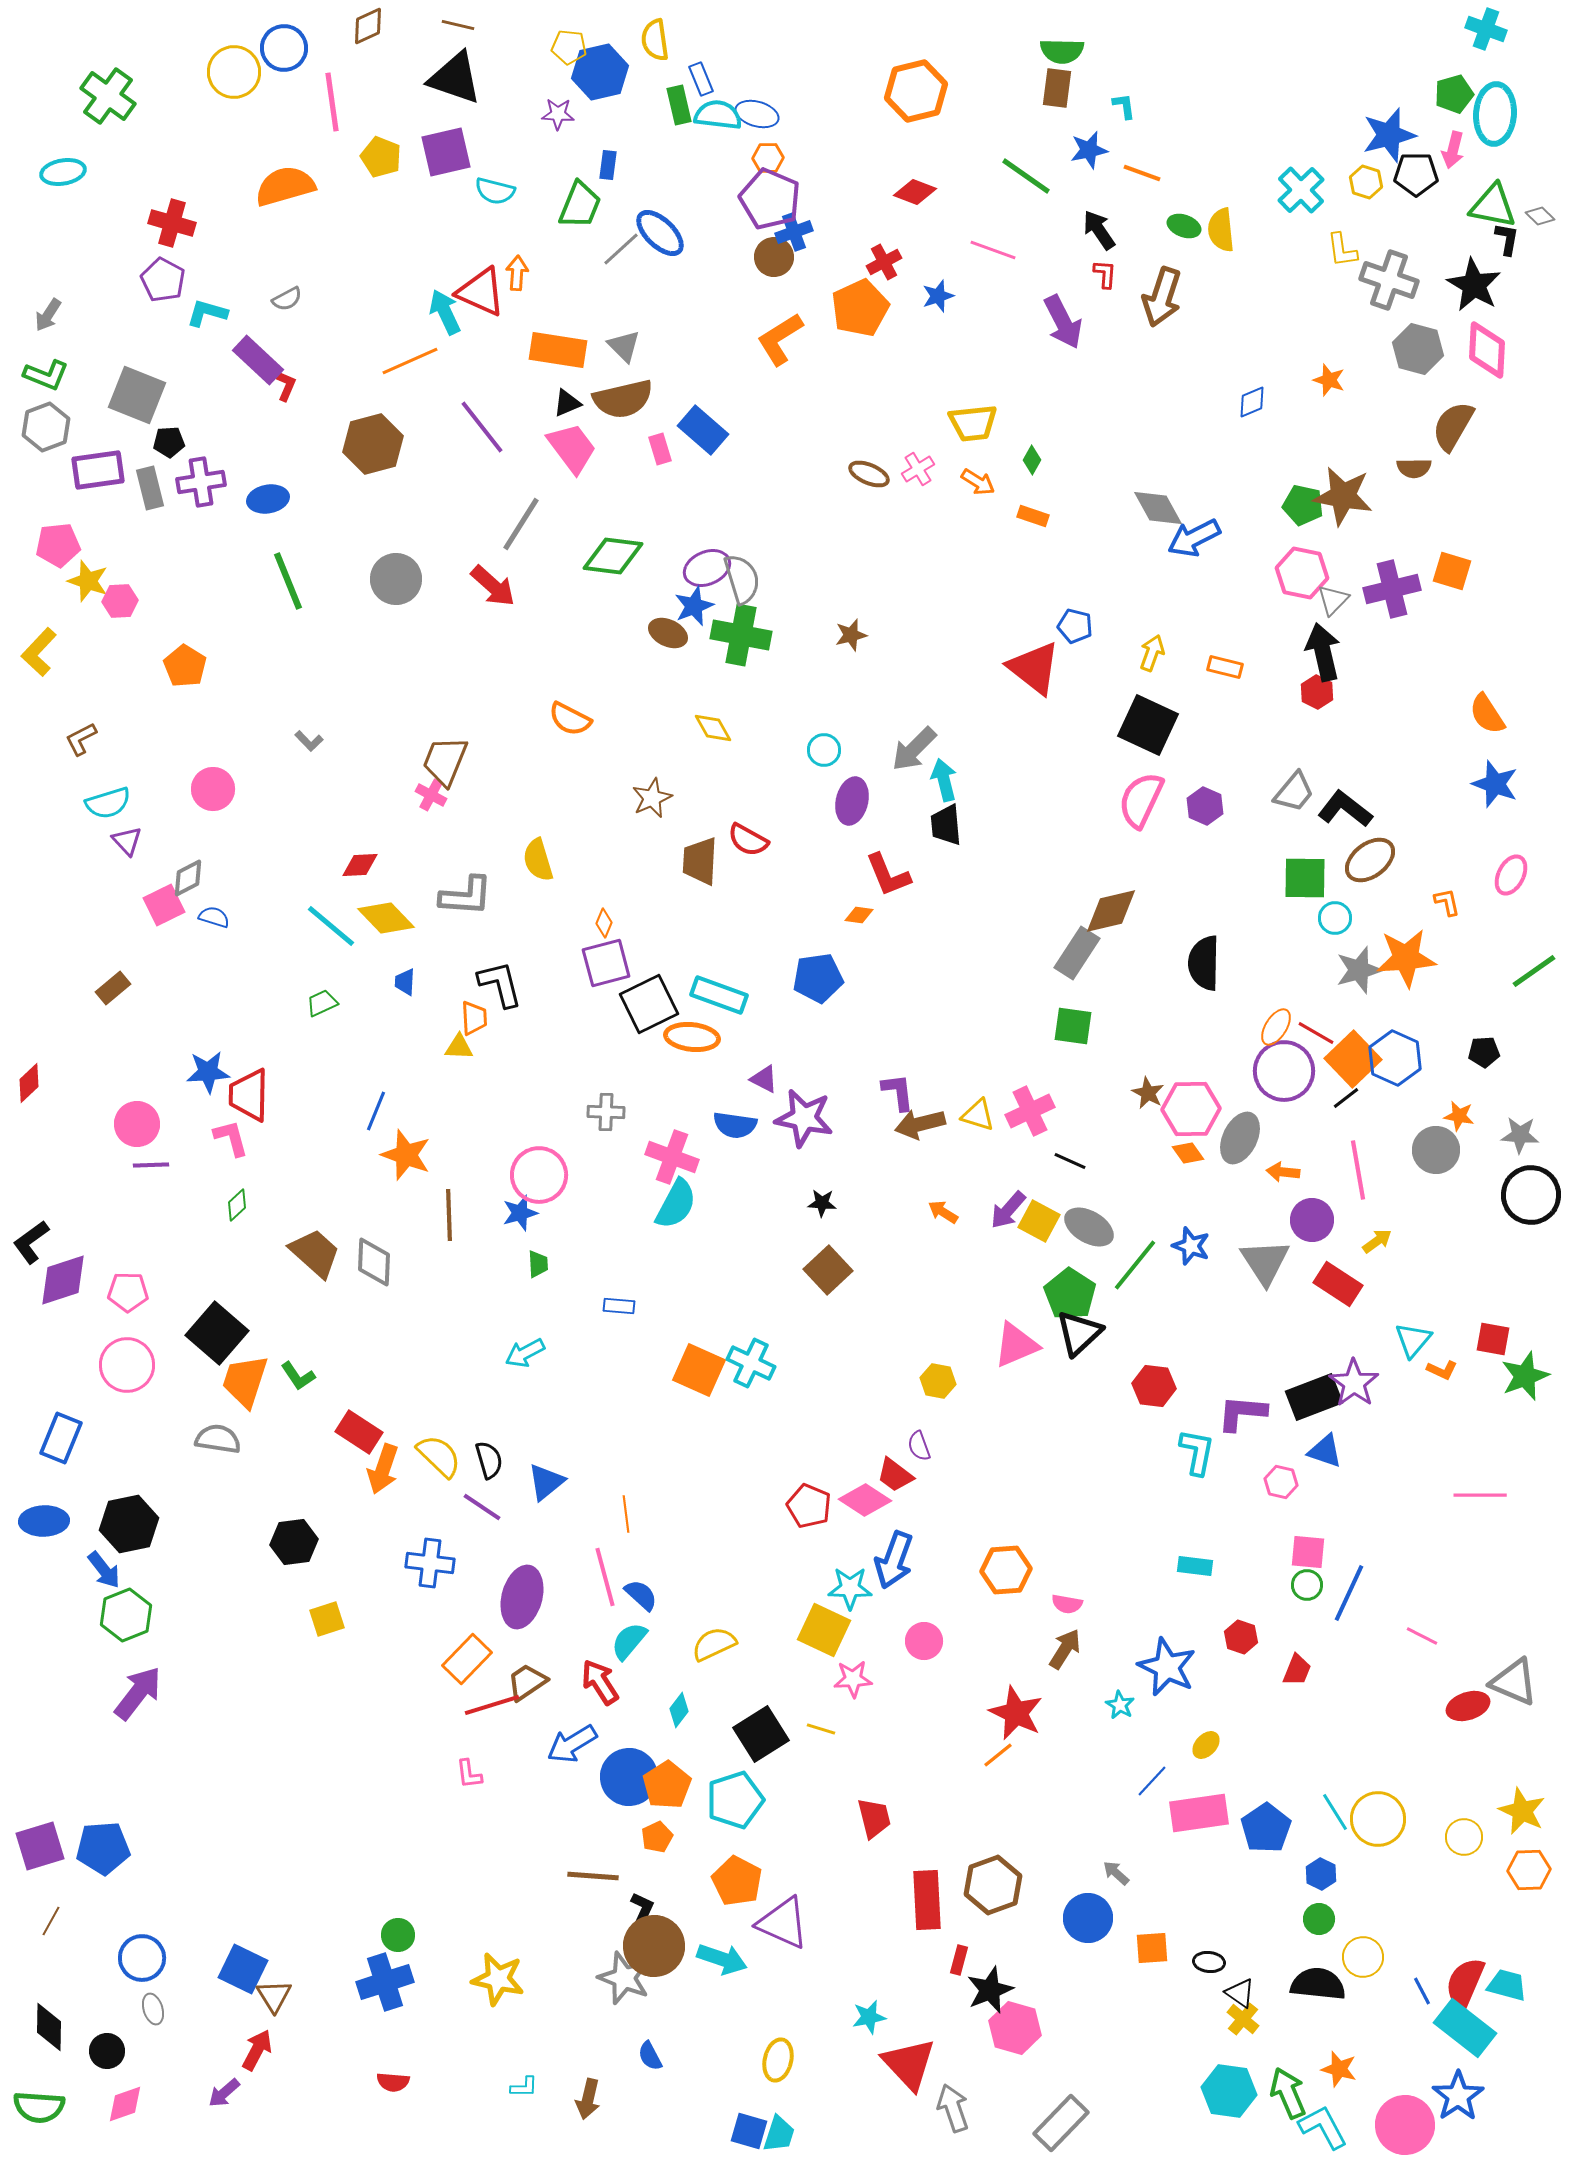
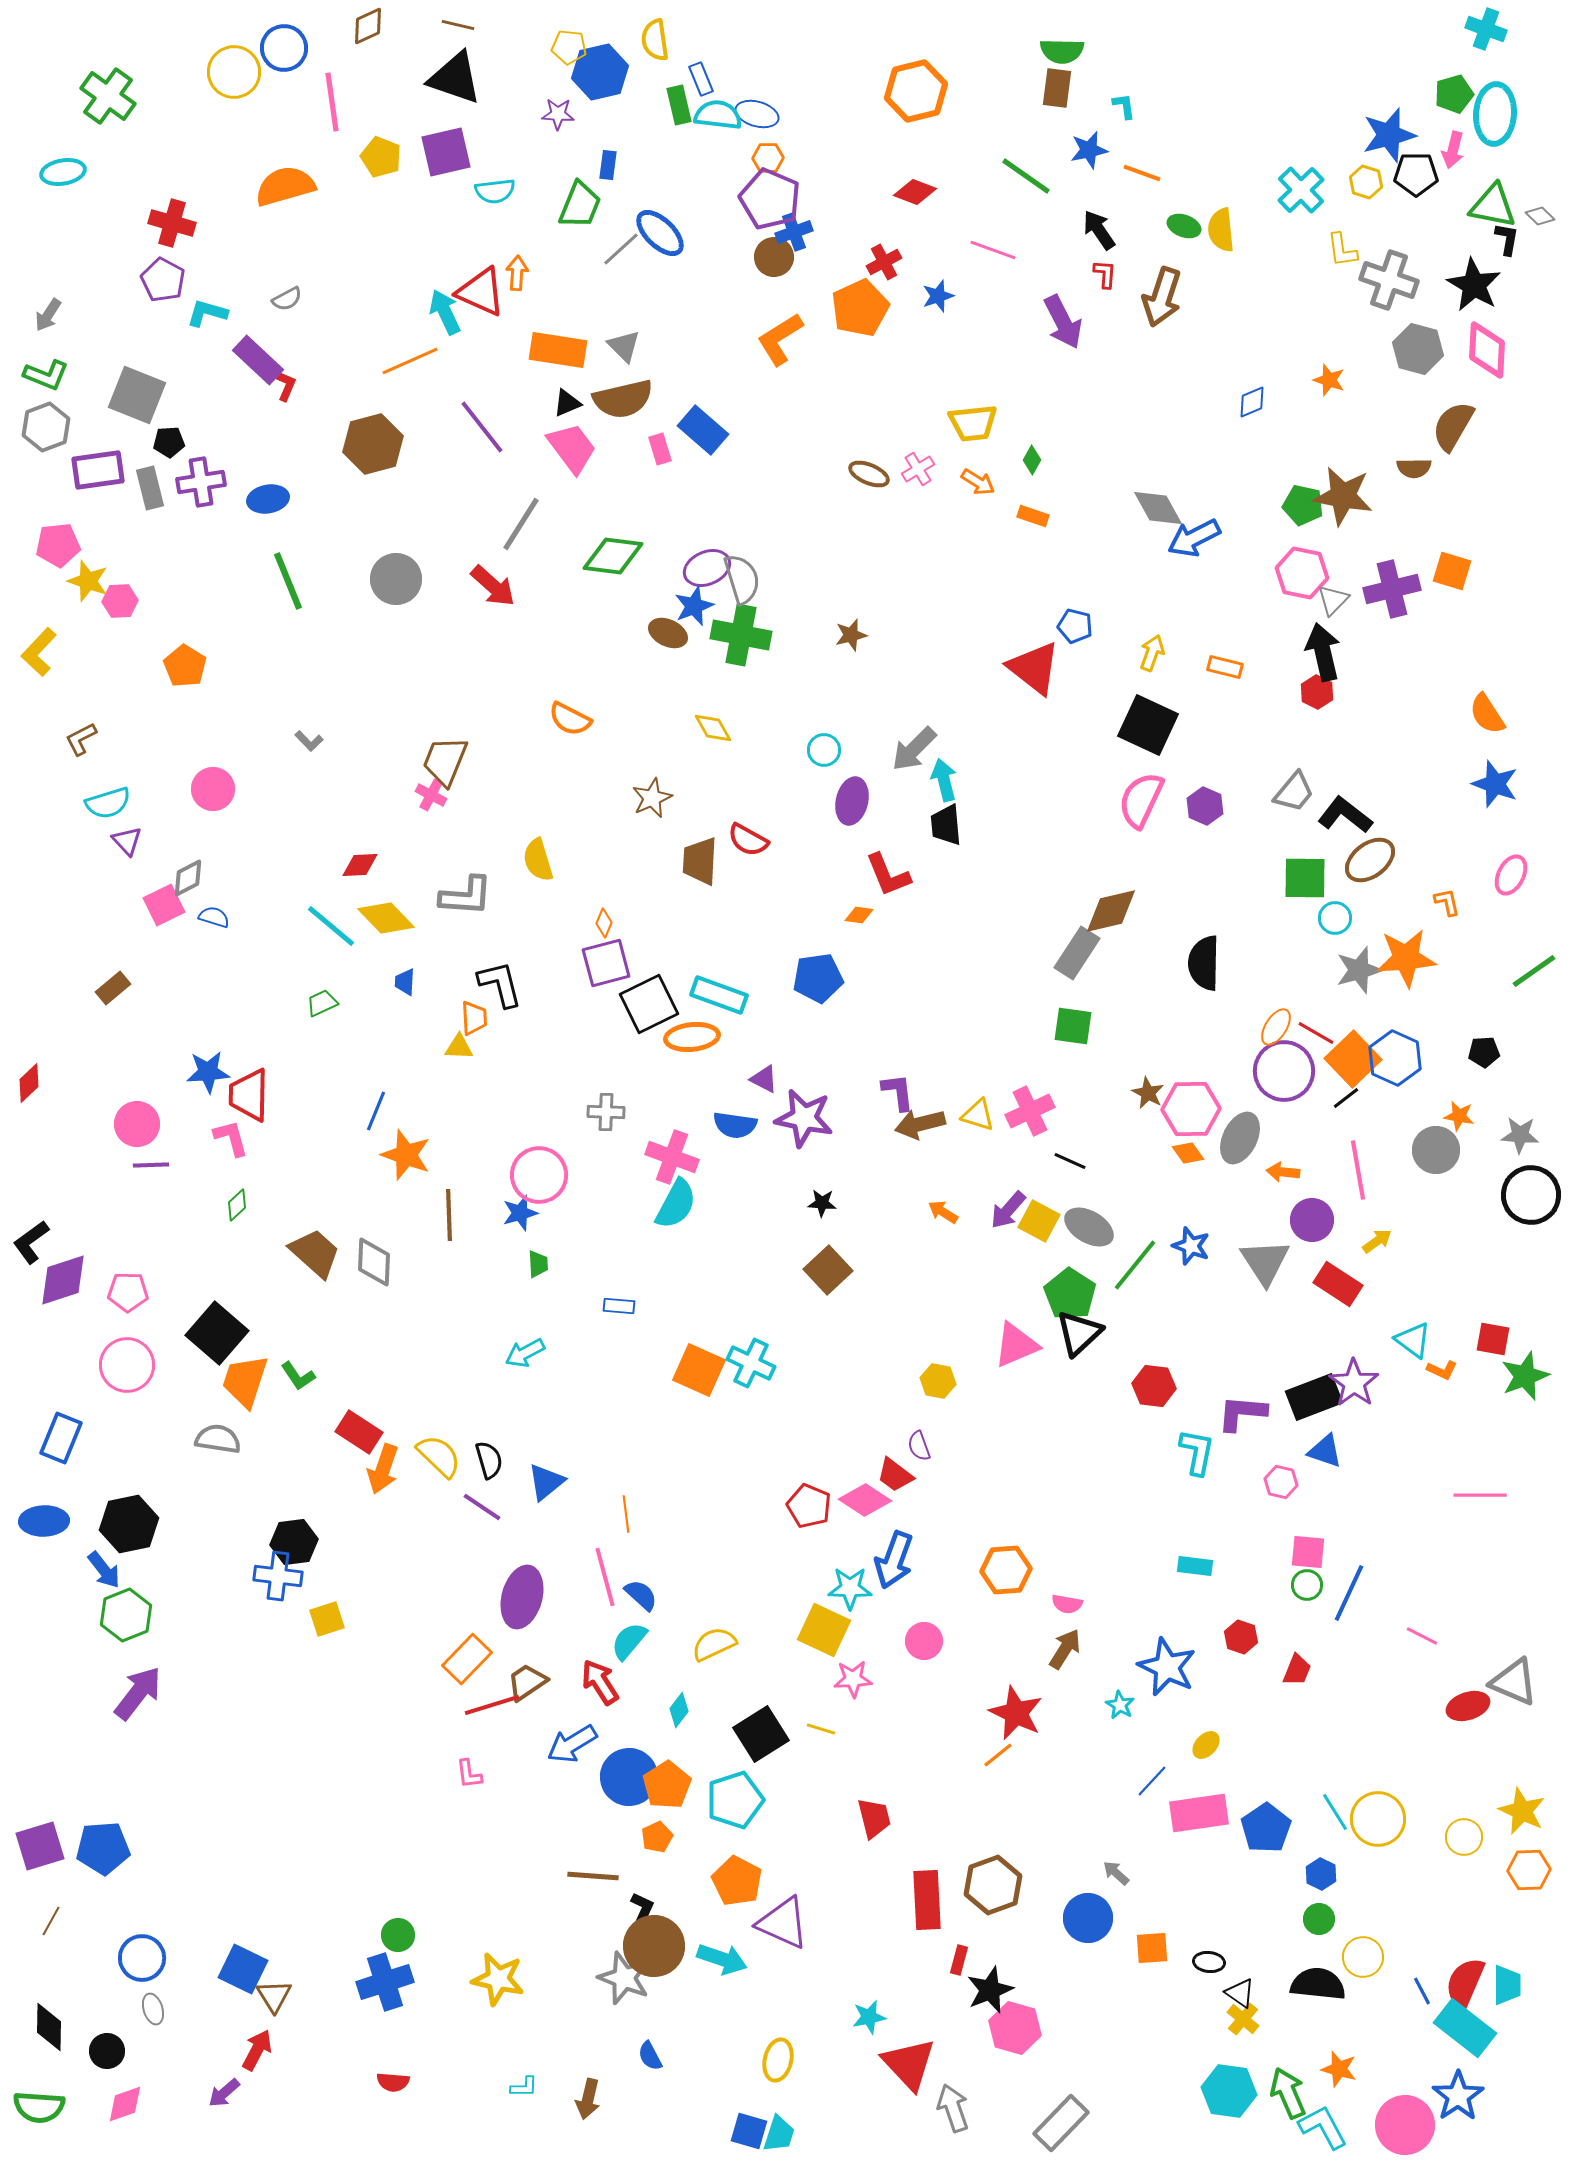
cyan semicircle at (495, 191): rotated 21 degrees counterclockwise
black L-shape at (1345, 809): moved 6 px down
orange ellipse at (692, 1037): rotated 12 degrees counterclockwise
cyan triangle at (1413, 1340): rotated 33 degrees counterclockwise
blue cross at (430, 1563): moved 152 px left, 13 px down
cyan trapezoid at (1507, 1985): rotated 75 degrees clockwise
